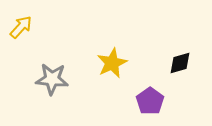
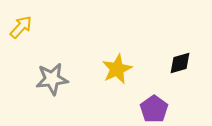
yellow star: moved 5 px right, 6 px down
gray star: rotated 12 degrees counterclockwise
purple pentagon: moved 4 px right, 8 px down
